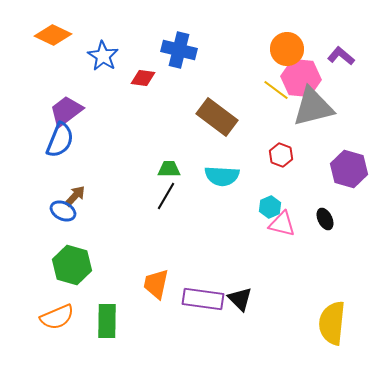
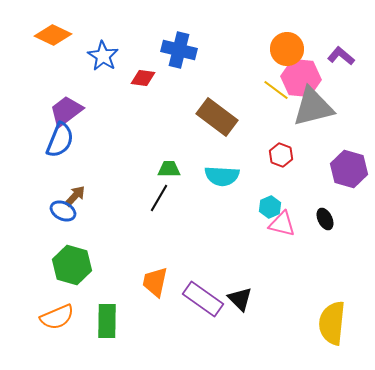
black line: moved 7 px left, 2 px down
orange trapezoid: moved 1 px left, 2 px up
purple rectangle: rotated 27 degrees clockwise
